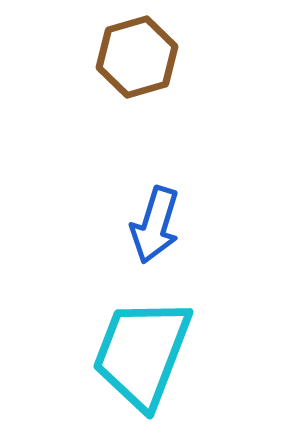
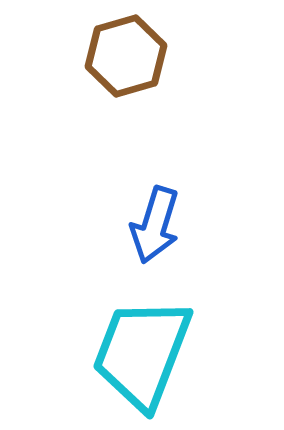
brown hexagon: moved 11 px left, 1 px up
